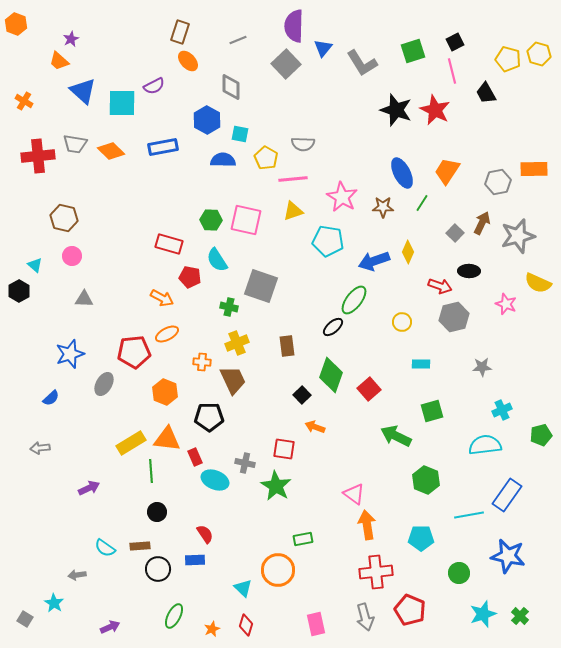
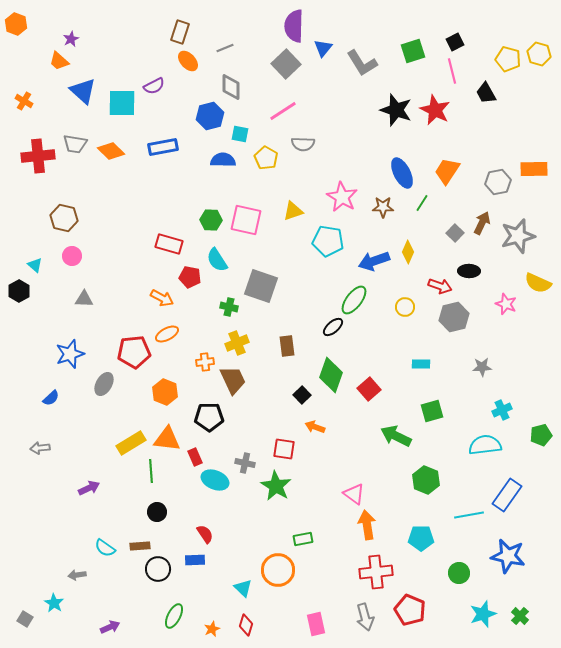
gray line at (238, 40): moved 13 px left, 8 px down
blue hexagon at (207, 120): moved 3 px right, 4 px up; rotated 16 degrees clockwise
pink line at (293, 179): moved 10 px left, 68 px up; rotated 28 degrees counterclockwise
yellow circle at (402, 322): moved 3 px right, 15 px up
orange cross at (202, 362): moved 3 px right; rotated 12 degrees counterclockwise
